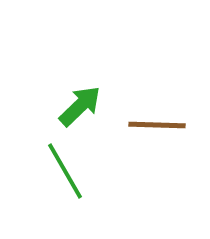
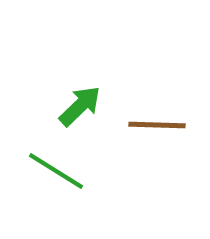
green line: moved 9 px left; rotated 28 degrees counterclockwise
